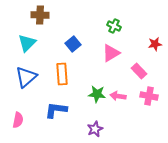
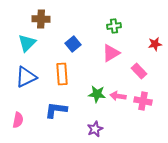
brown cross: moved 1 px right, 4 px down
green cross: rotated 32 degrees counterclockwise
blue triangle: rotated 15 degrees clockwise
pink cross: moved 6 px left, 5 px down
